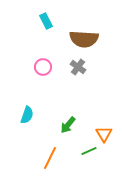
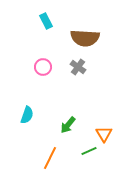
brown semicircle: moved 1 px right, 1 px up
